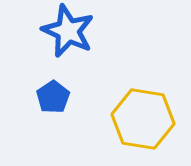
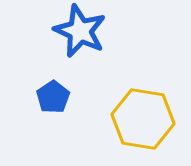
blue star: moved 12 px right
